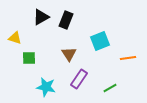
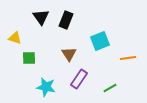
black triangle: rotated 36 degrees counterclockwise
